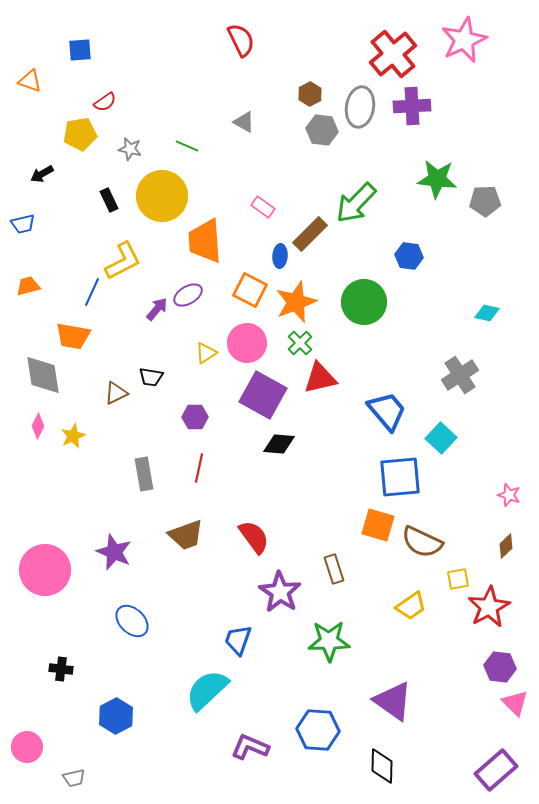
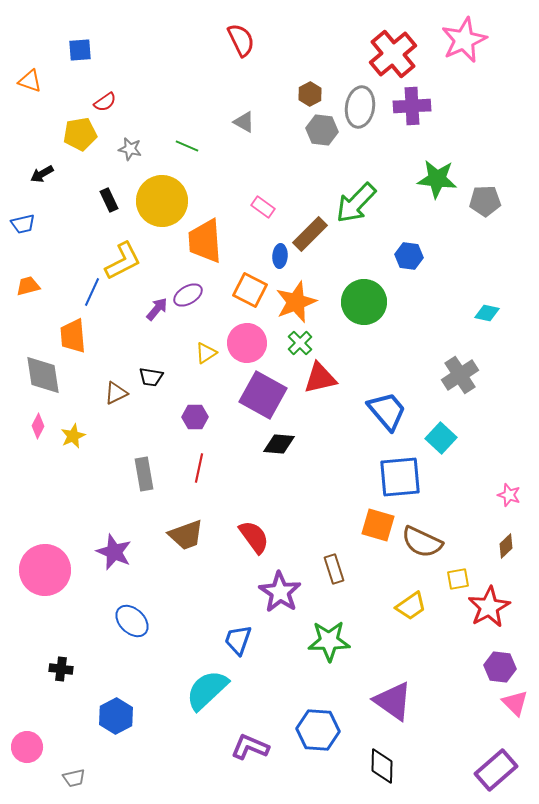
yellow circle at (162, 196): moved 5 px down
orange trapezoid at (73, 336): rotated 75 degrees clockwise
